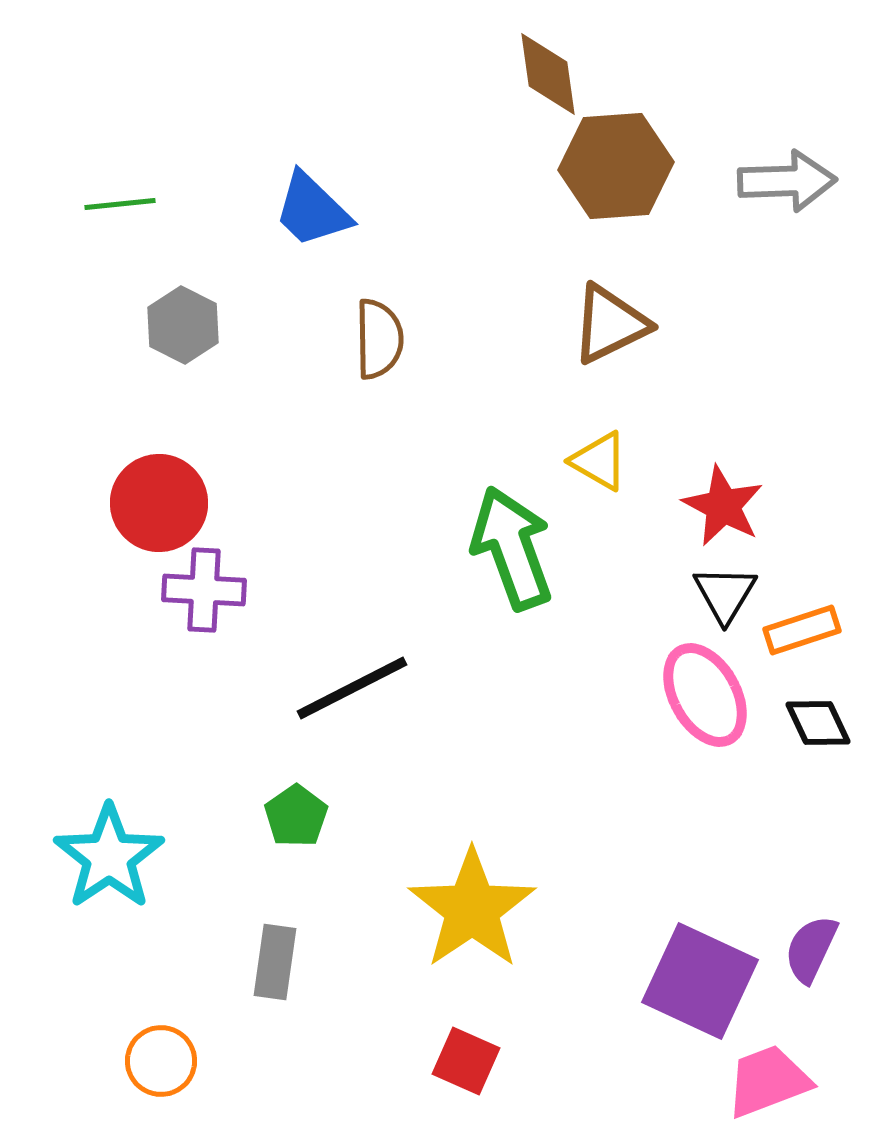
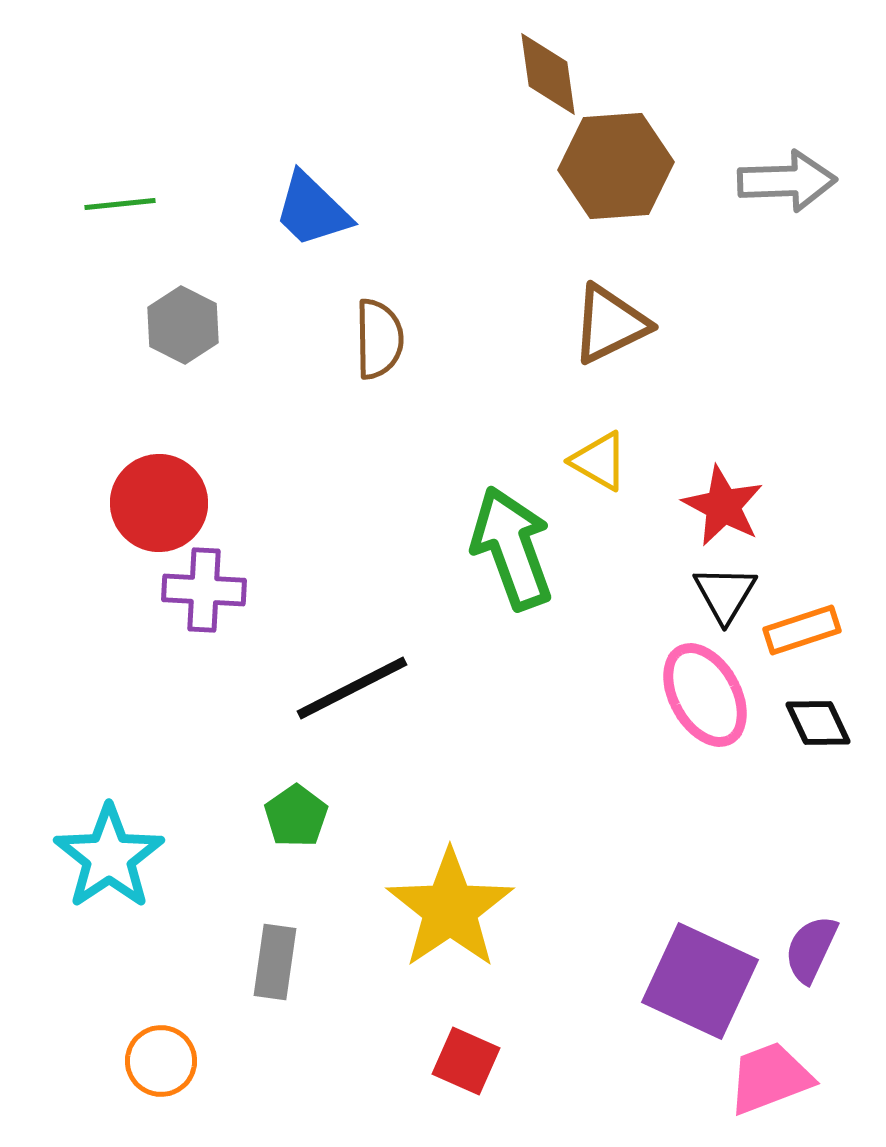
yellow star: moved 22 px left
pink trapezoid: moved 2 px right, 3 px up
